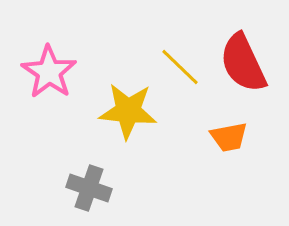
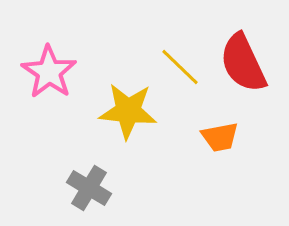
orange trapezoid: moved 9 px left
gray cross: rotated 12 degrees clockwise
